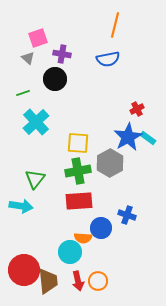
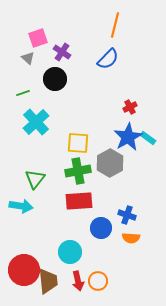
purple cross: moved 2 px up; rotated 24 degrees clockwise
blue semicircle: rotated 35 degrees counterclockwise
red cross: moved 7 px left, 2 px up
orange semicircle: moved 48 px right
